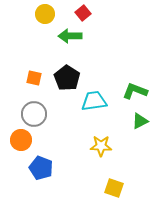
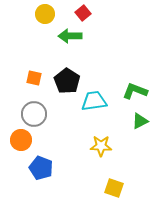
black pentagon: moved 3 px down
